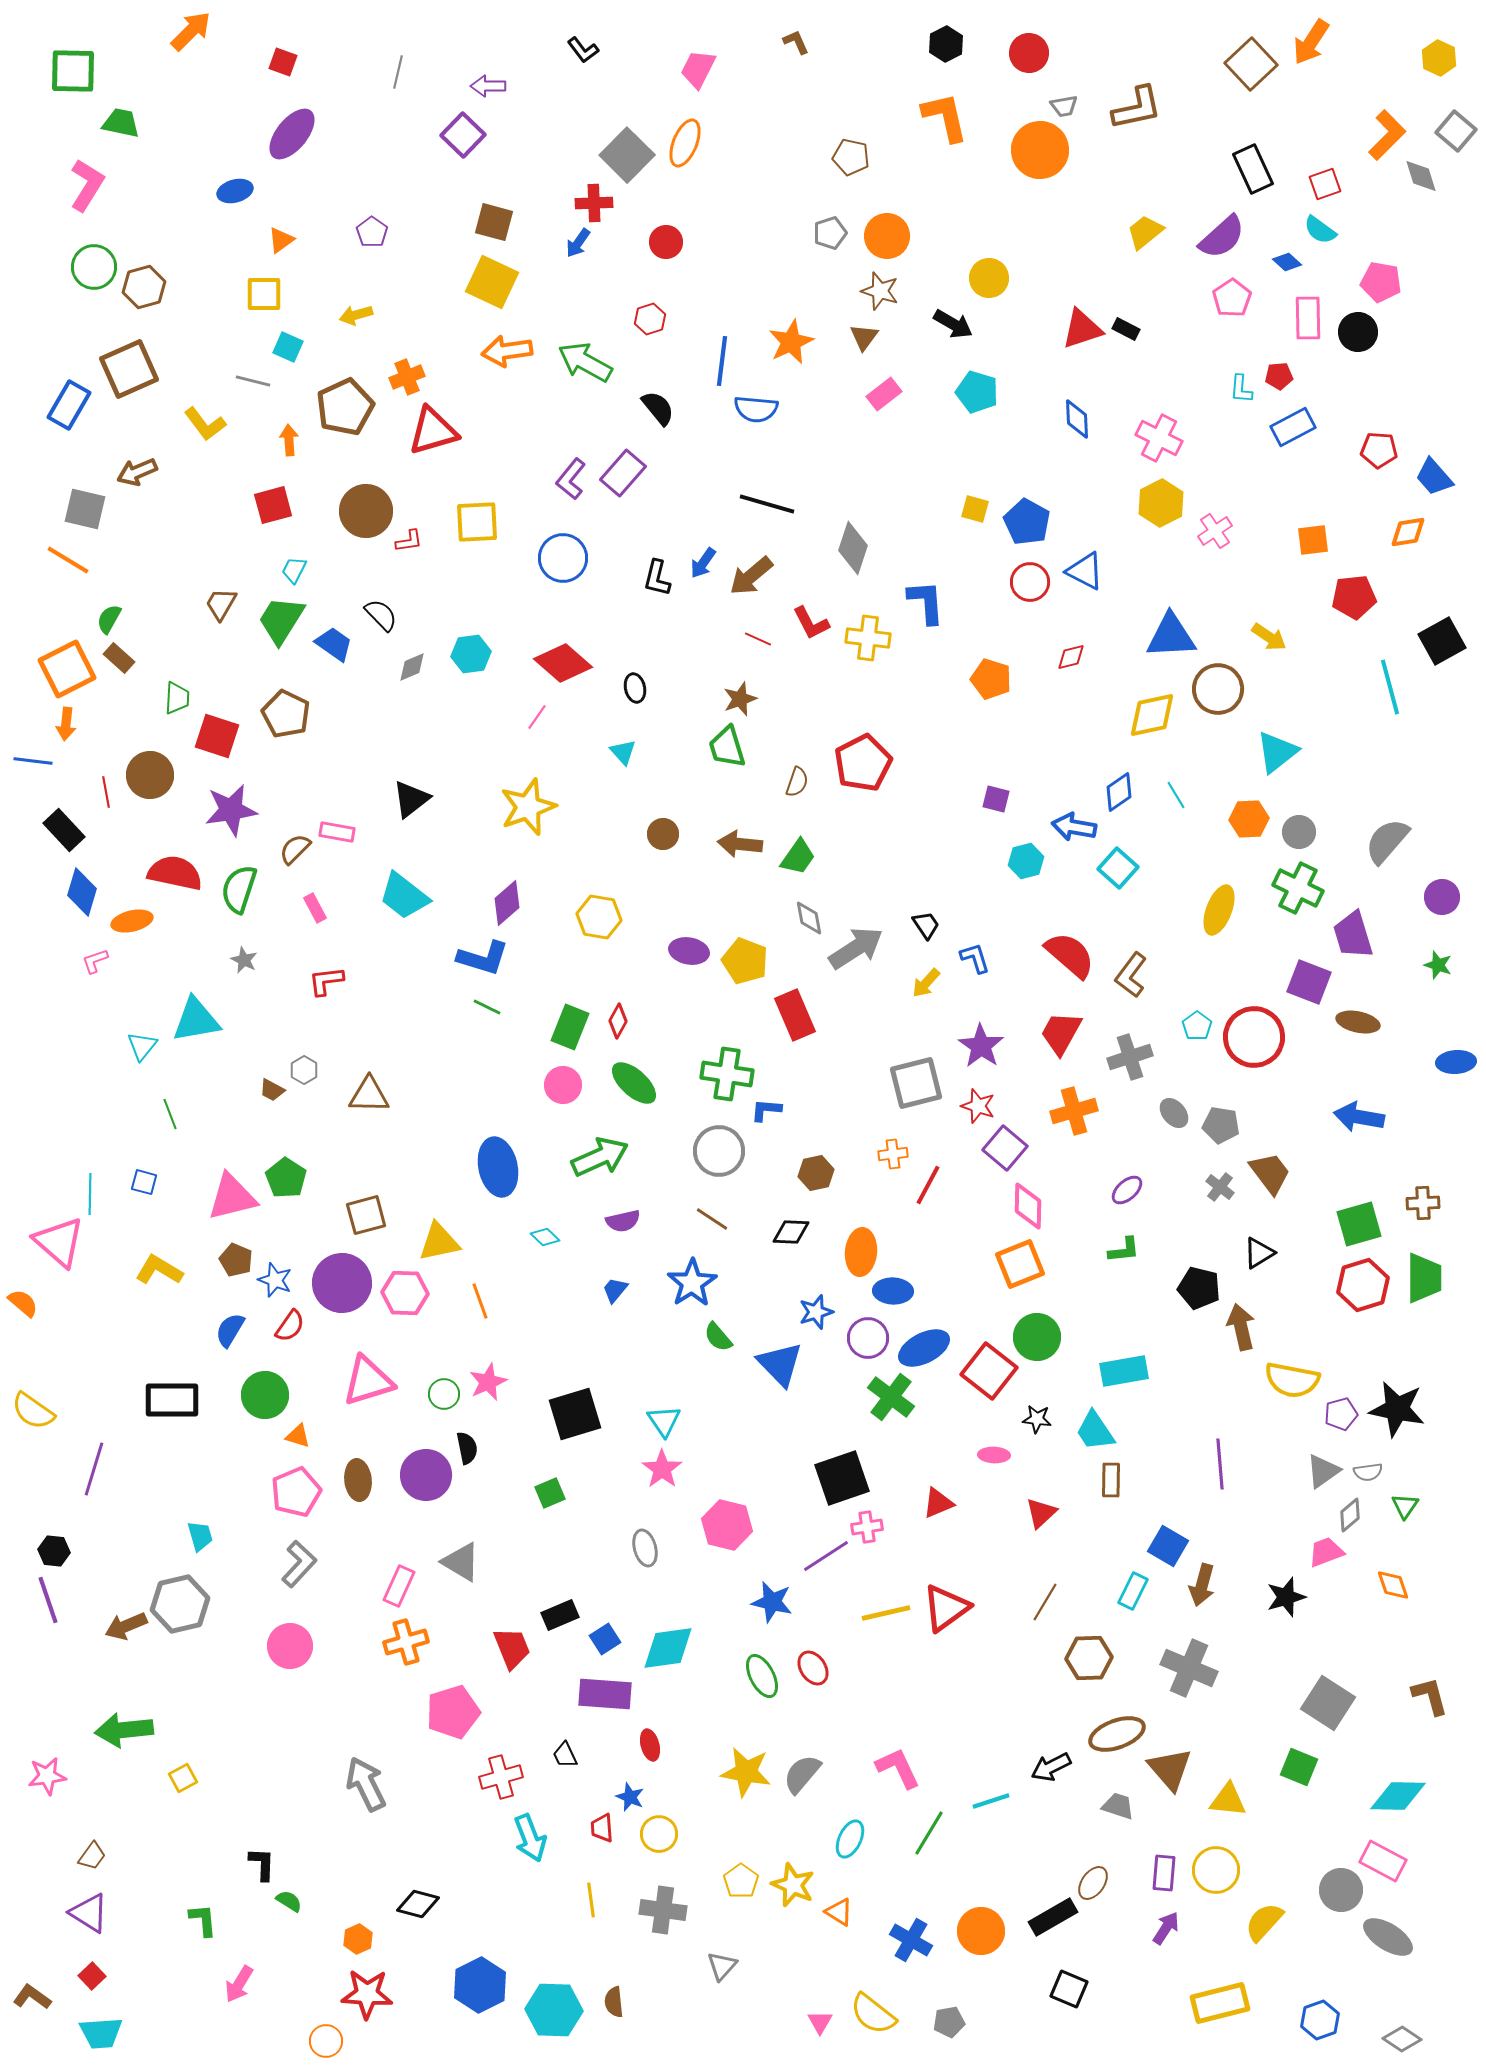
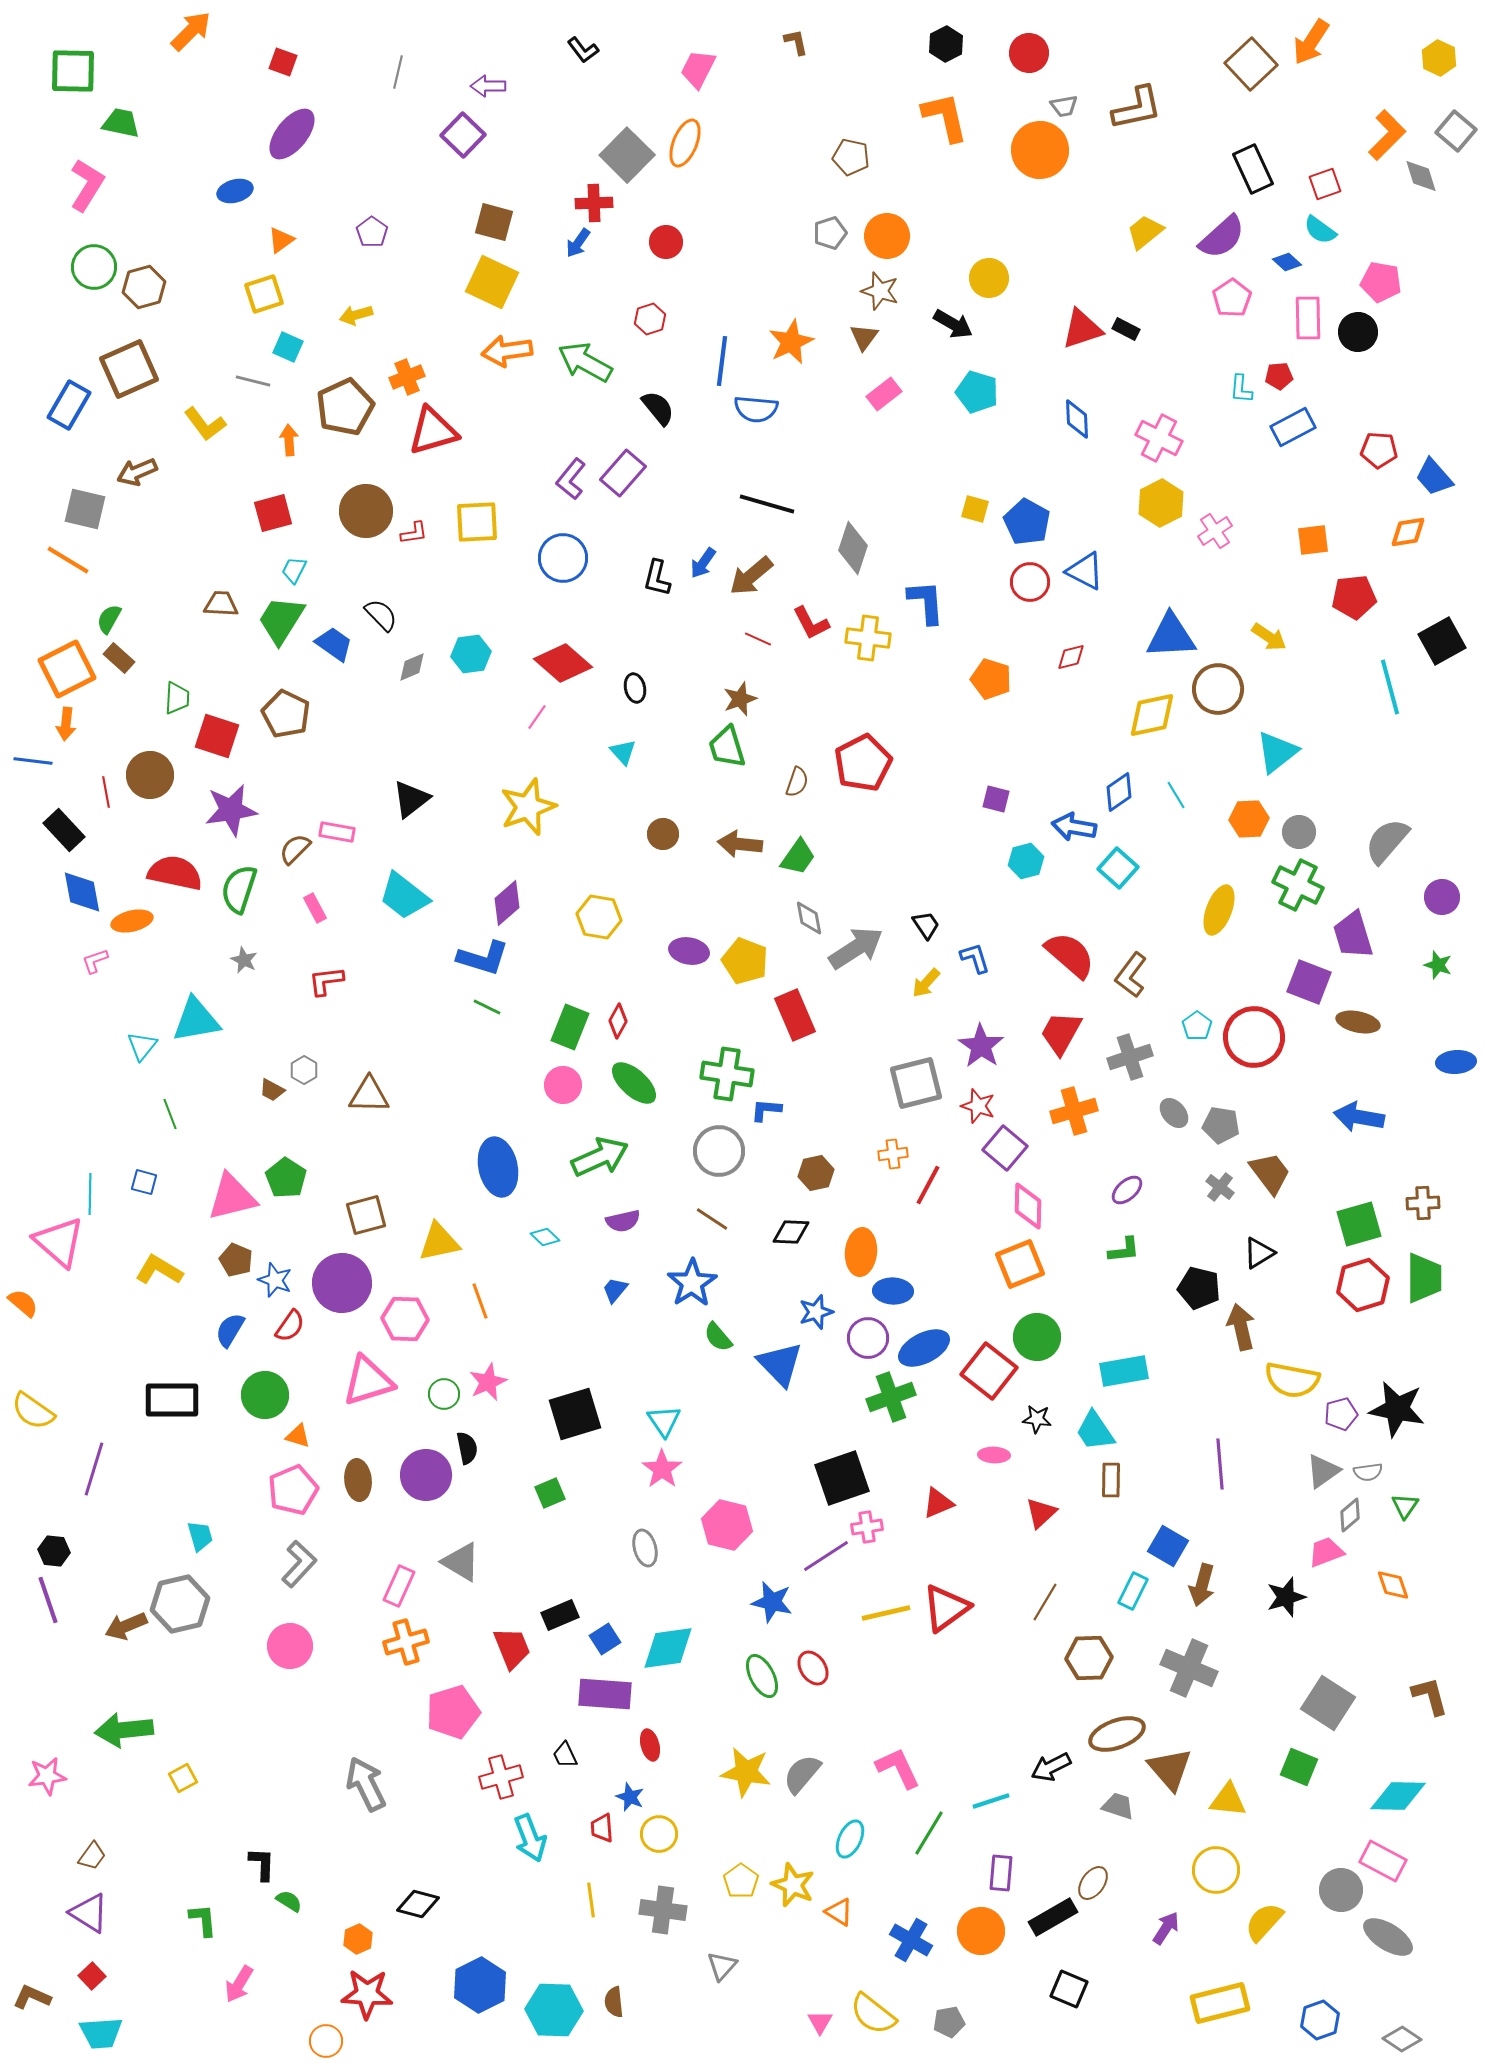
brown L-shape at (796, 42): rotated 12 degrees clockwise
yellow square at (264, 294): rotated 18 degrees counterclockwise
red square at (273, 505): moved 8 px down
red L-shape at (409, 541): moved 5 px right, 8 px up
brown trapezoid at (221, 604): rotated 63 degrees clockwise
green cross at (1298, 888): moved 3 px up
blue diamond at (82, 892): rotated 27 degrees counterclockwise
pink hexagon at (405, 1293): moved 26 px down
green cross at (891, 1397): rotated 33 degrees clockwise
pink pentagon at (296, 1492): moved 3 px left, 2 px up
purple rectangle at (1164, 1873): moved 163 px left
brown L-shape at (32, 1997): rotated 12 degrees counterclockwise
